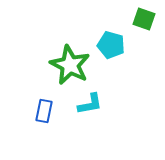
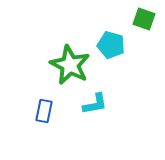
cyan L-shape: moved 5 px right
